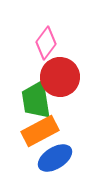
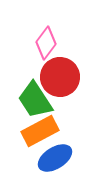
green trapezoid: moved 1 px left; rotated 24 degrees counterclockwise
